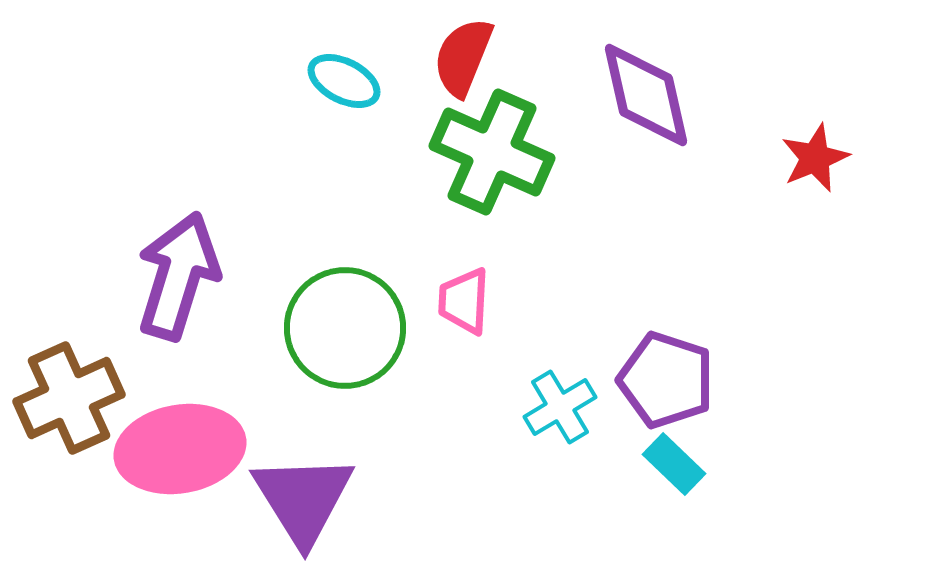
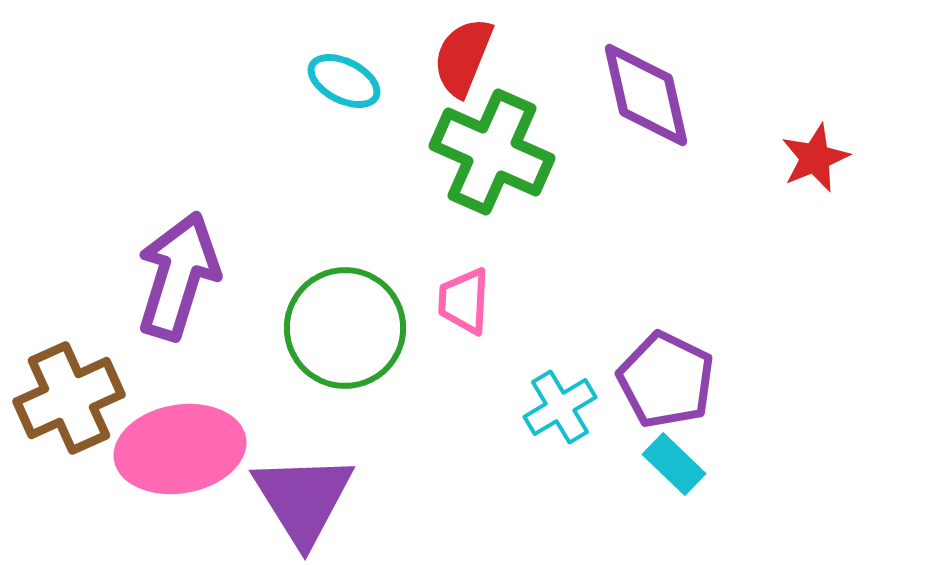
purple pentagon: rotated 8 degrees clockwise
